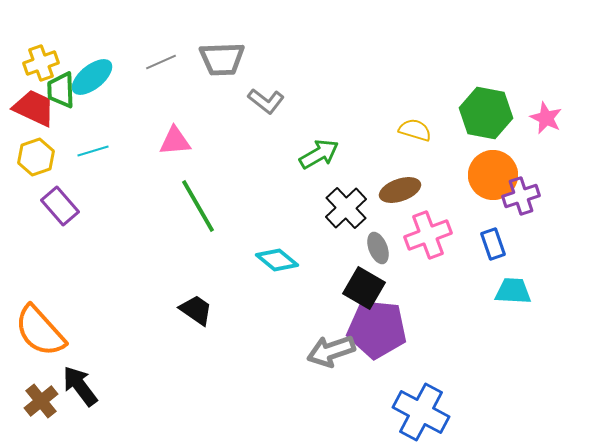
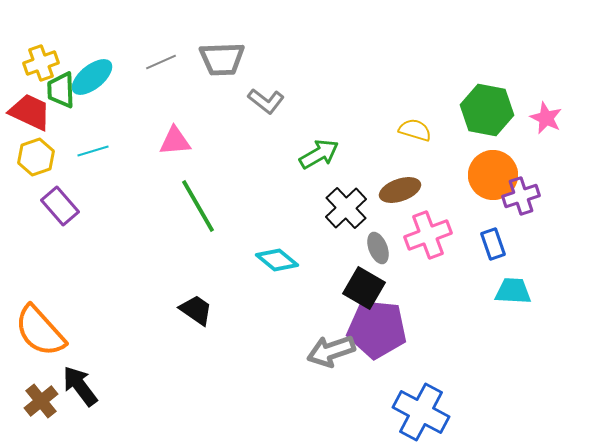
red trapezoid: moved 4 px left, 4 px down
green hexagon: moved 1 px right, 3 px up
